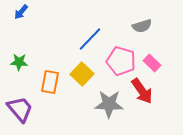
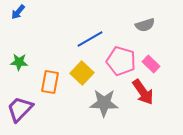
blue arrow: moved 3 px left
gray semicircle: moved 3 px right, 1 px up
blue line: rotated 16 degrees clockwise
pink rectangle: moved 1 px left, 1 px down
yellow square: moved 1 px up
red arrow: moved 1 px right, 1 px down
gray star: moved 5 px left, 1 px up
purple trapezoid: rotated 96 degrees counterclockwise
